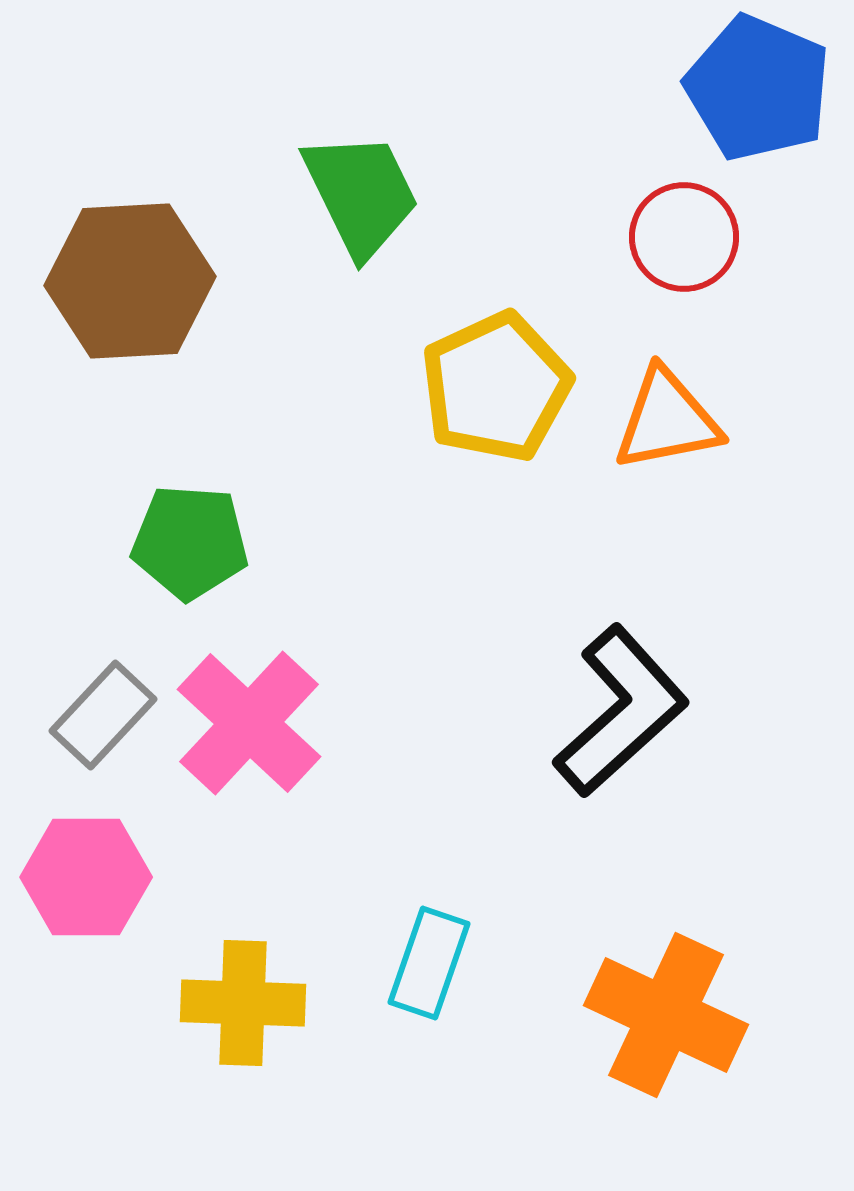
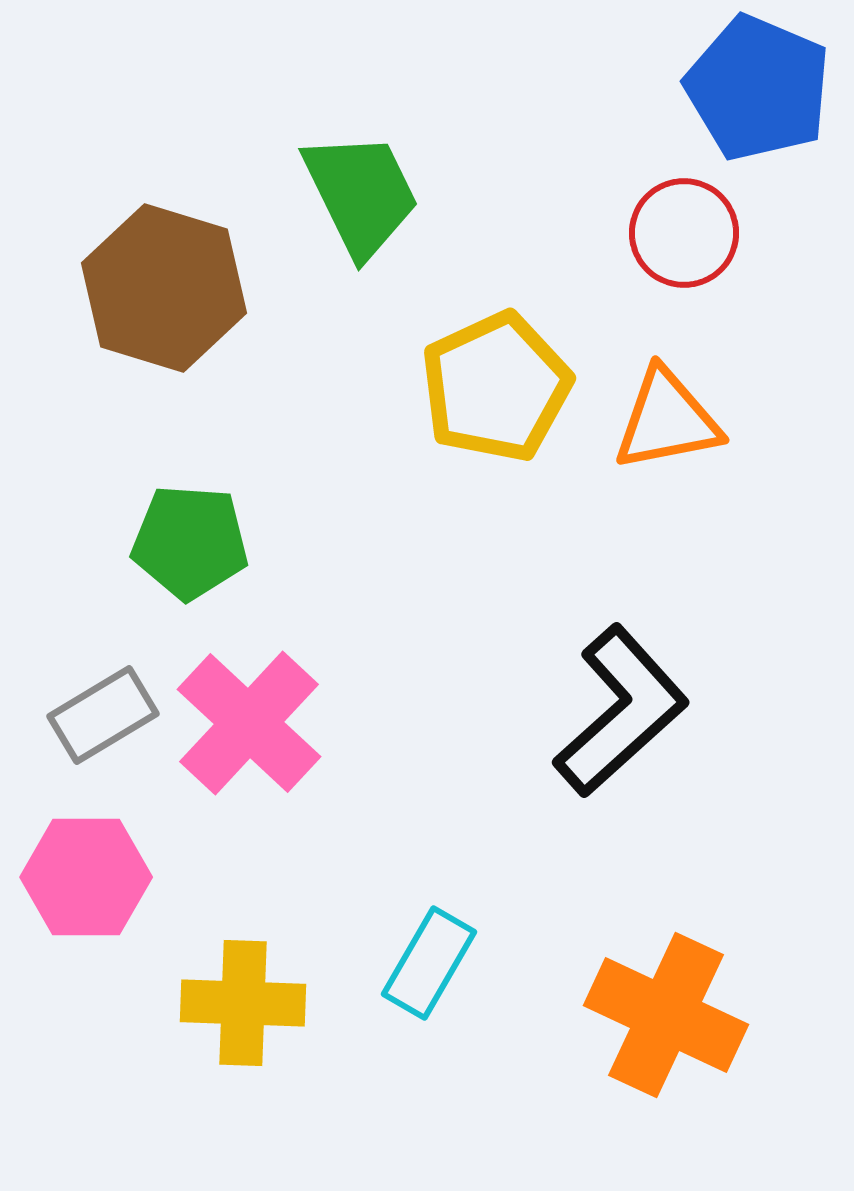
red circle: moved 4 px up
brown hexagon: moved 34 px right, 7 px down; rotated 20 degrees clockwise
gray rectangle: rotated 16 degrees clockwise
cyan rectangle: rotated 11 degrees clockwise
